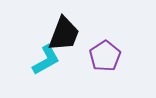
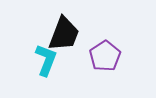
cyan L-shape: rotated 40 degrees counterclockwise
